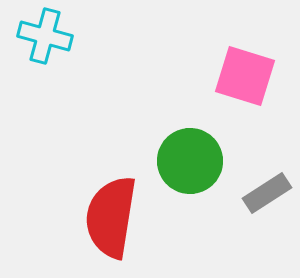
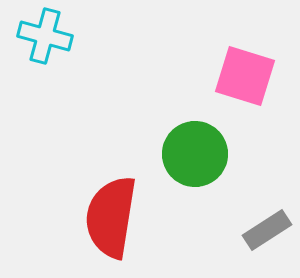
green circle: moved 5 px right, 7 px up
gray rectangle: moved 37 px down
